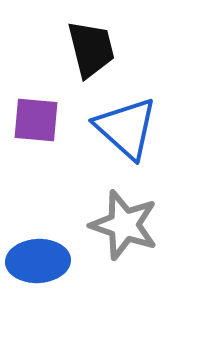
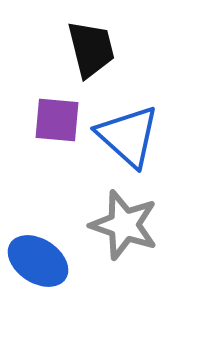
purple square: moved 21 px right
blue triangle: moved 2 px right, 8 px down
blue ellipse: rotated 36 degrees clockwise
